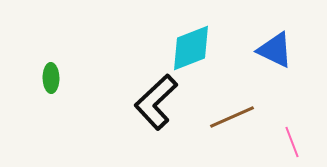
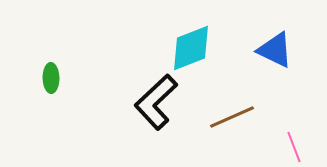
pink line: moved 2 px right, 5 px down
